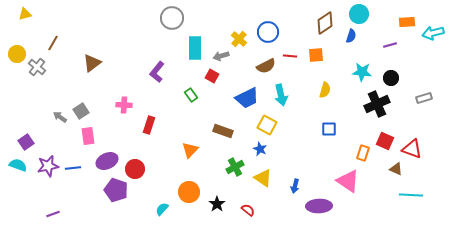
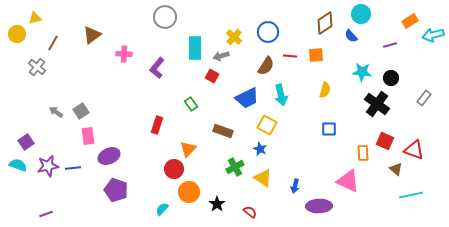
yellow triangle at (25, 14): moved 10 px right, 4 px down
cyan circle at (359, 14): moved 2 px right
gray circle at (172, 18): moved 7 px left, 1 px up
orange rectangle at (407, 22): moved 3 px right, 1 px up; rotated 28 degrees counterclockwise
cyan arrow at (433, 33): moved 2 px down
blue semicircle at (351, 36): rotated 120 degrees clockwise
yellow cross at (239, 39): moved 5 px left, 2 px up
yellow circle at (17, 54): moved 20 px up
brown triangle at (92, 63): moved 28 px up
brown semicircle at (266, 66): rotated 30 degrees counterclockwise
purple L-shape at (157, 72): moved 4 px up
green rectangle at (191, 95): moved 9 px down
gray rectangle at (424, 98): rotated 35 degrees counterclockwise
black cross at (377, 104): rotated 30 degrees counterclockwise
pink cross at (124, 105): moved 51 px up
gray arrow at (60, 117): moved 4 px left, 5 px up
red rectangle at (149, 125): moved 8 px right
red triangle at (412, 149): moved 2 px right, 1 px down
orange triangle at (190, 150): moved 2 px left, 1 px up
orange rectangle at (363, 153): rotated 21 degrees counterclockwise
purple ellipse at (107, 161): moved 2 px right, 5 px up
red circle at (135, 169): moved 39 px right
brown triangle at (396, 169): rotated 16 degrees clockwise
pink triangle at (348, 181): rotated 10 degrees counterclockwise
cyan line at (411, 195): rotated 15 degrees counterclockwise
red semicircle at (248, 210): moved 2 px right, 2 px down
purple line at (53, 214): moved 7 px left
